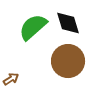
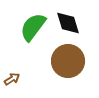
green semicircle: rotated 12 degrees counterclockwise
brown arrow: moved 1 px right
